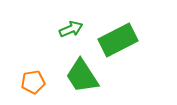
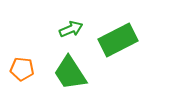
green trapezoid: moved 12 px left, 3 px up
orange pentagon: moved 11 px left, 13 px up; rotated 15 degrees clockwise
